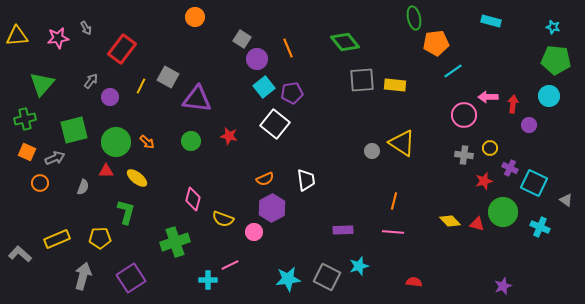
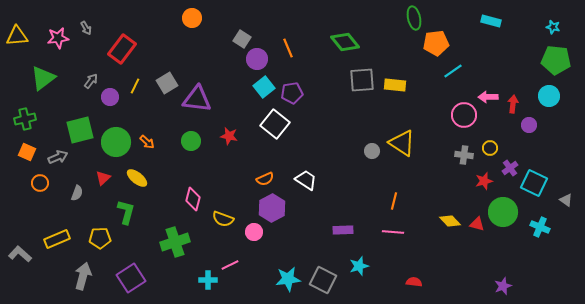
orange circle at (195, 17): moved 3 px left, 1 px down
gray square at (168, 77): moved 1 px left, 6 px down; rotated 30 degrees clockwise
green triangle at (42, 84): moved 1 px right, 6 px up; rotated 12 degrees clockwise
yellow line at (141, 86): moved 6 px left
green square at (74, 130): moved 6 px right
gray arrow at (55, 158): moved 3 px right, 1 px up
purple cross at (510, 168): rotated 28 degrees clockwise
red triangle at (106, 171): moved 3 px left, 7 px down; rotated 42 degrees counterclockwise
white trapezoid at (306, 180): rotated 50 degrees counterclockwise
gray semicircle at (83, 187): moved 6 px left, 6 px down
gray square at (327, 277): moved 4 px left, 3 px down
